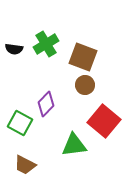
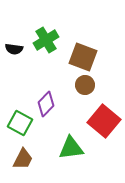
green cross: moved 4 px up
green triangle: moved 3 px left, 3 px down
brown trapezoid: moved 2 px left, 6 px up; rotated 90 degrees counterclockwise
